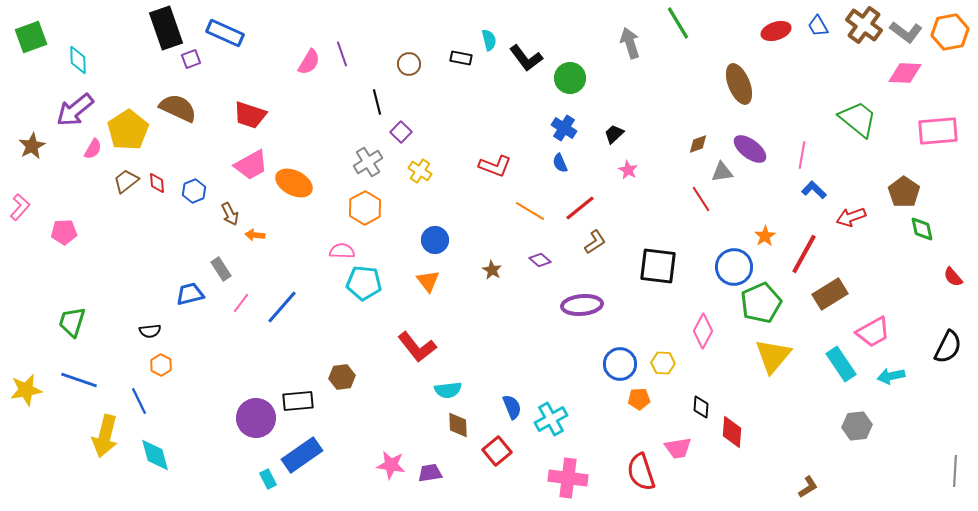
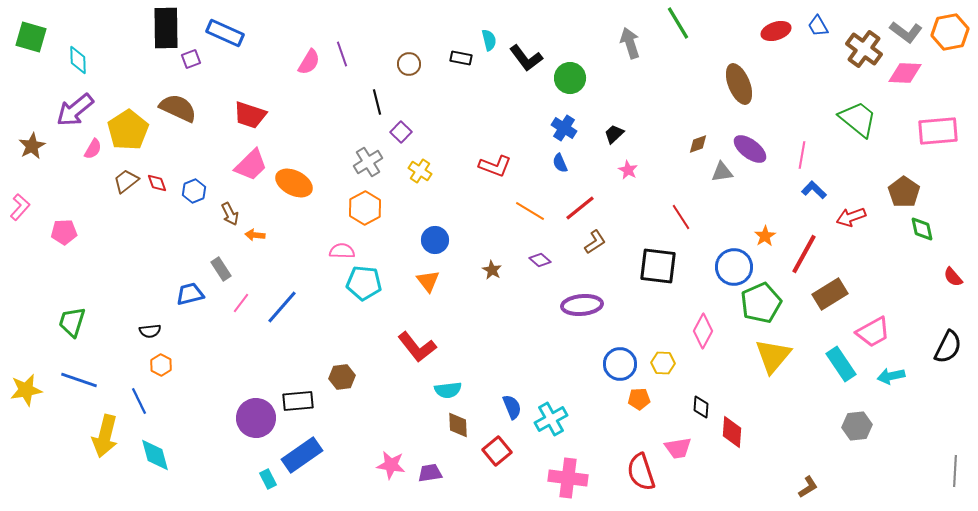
brown cross at (864, 25): moved 24 px down
black rectangle at (166, 28): rotated 18 degrees clockwise
green square at (31, 37): rotated 36 degrees clockwise
pink trapezoid at (251, 165): rotated 15 degrees counterclockwise
red diamond at (157, 183): rotated 15 degrees counterclockwise
red line at (701, 199): moved 20 px left, 18 px down
